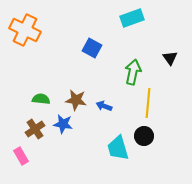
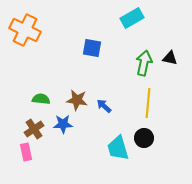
cyan rectangle: rotated 10 degrees counterclockwise
blue square: rotated 18 degrees counterclockwise
black triangle: rotated 42 degrees counterclockwise
green arrow: moved 11 px right, 9 px up
brown star: moved 1 px right
blue arrow: rotated 21 degrees clockwise
blue star: rotated 12 degrees counterclockwise
brown cross: moved 1 px left
black circle: moved 2 px down
pink rectangle: moved 5 px right, 4 px up; rotated 18 degrees clockwise
